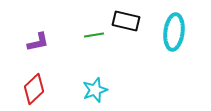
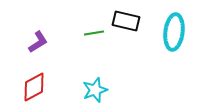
green line: moved 2 px up
purple L-shape: rotated 20 degrees counterclockwise
red diamond: moved 2 px up; rotated 16 degrees clockwise
